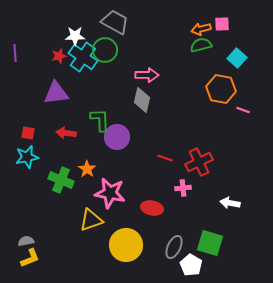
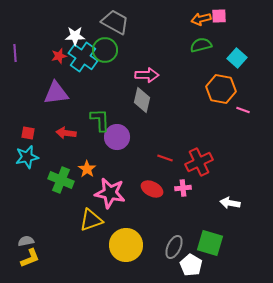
pink square: moved 3 px left, 8 px up
orange arrow: moved 10 px up
red ellipse: moved 19 px up; rotated 15 degrees clockwise
